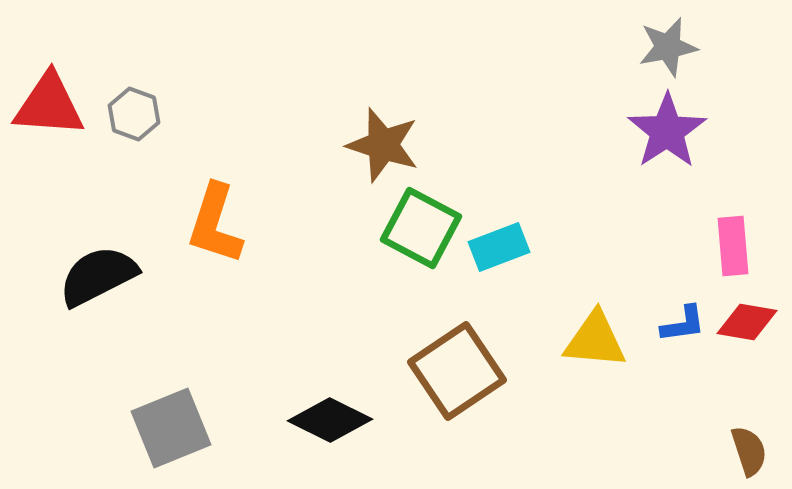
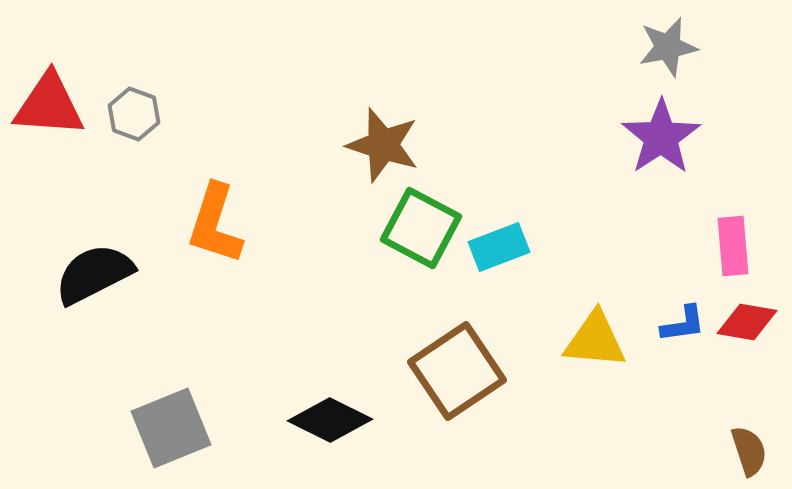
purple star: moved 6 px left, 6 px down
black semicircle: moved 4 px left, 2 px up
